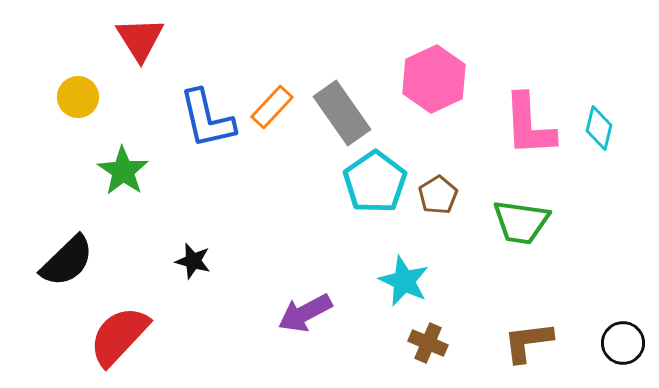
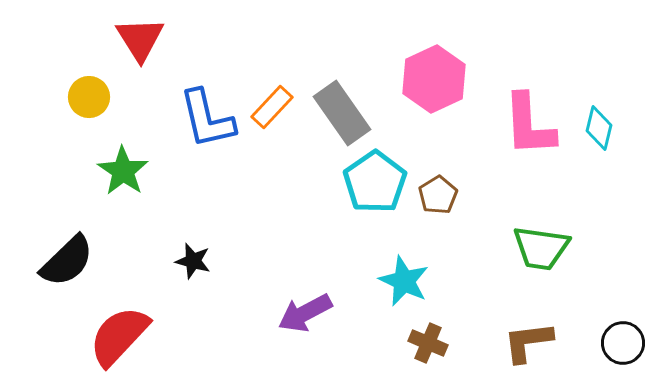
yellow circle: moved 11 px right
green trapezoid: moved 20 px right, 26 px down
